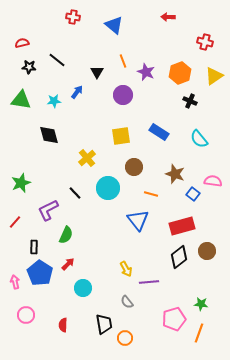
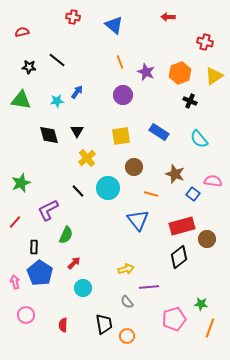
red semicircle at (22, 43): moved 11 px up
orange line at (123, 61): moved 3 px left, 1 px down
black triangle at (97, 72): moved 20 px left, 59 px down
cyan star at (54, 101): moved 3 px right
black line at (75, 193): moved 3 px right, 2 px up
brown circle at (207, 251): moved 12 px up
red arrow at (68, 264): moved 6 px right, 1 px up
yellow arrow at (126, 269): rotated 77 degrees counterclockwise
purple line at (149, 282): moved 5 px down
orange line at (199, 333): moved 11 px right, 5 px up
orange circle at (125, 338): moved 2 px right, 2 px up
